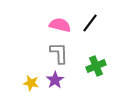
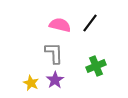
gray L-shape: moved 5 px left
yellow star: rotated 14 degrees clockwise
